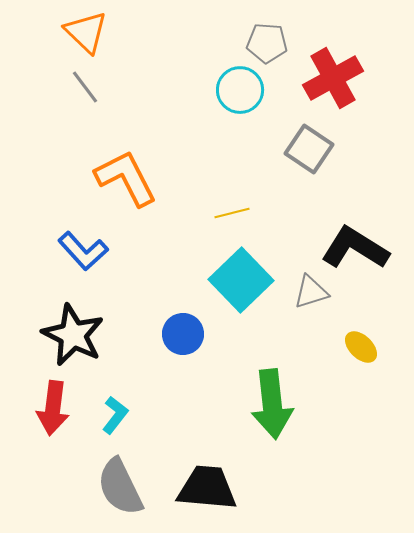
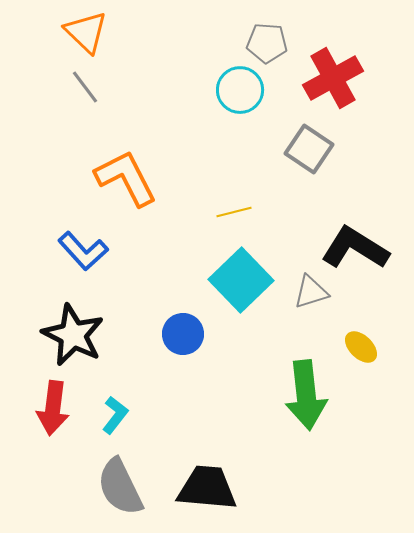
yellow line: moved 2 px right, 1 px up
green arrow: moved 34 px right, 9 px up
